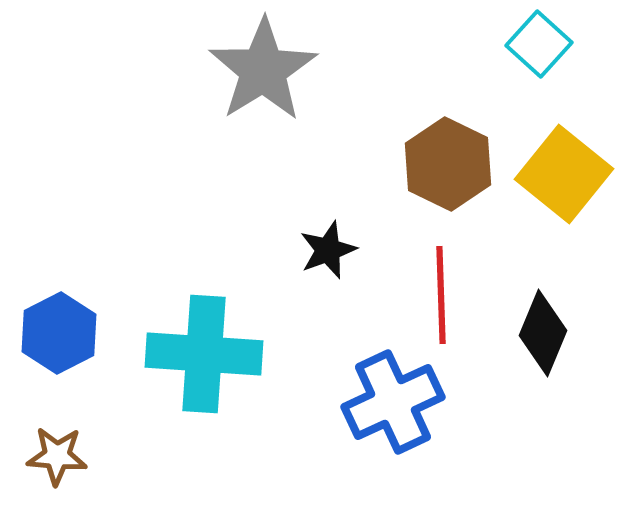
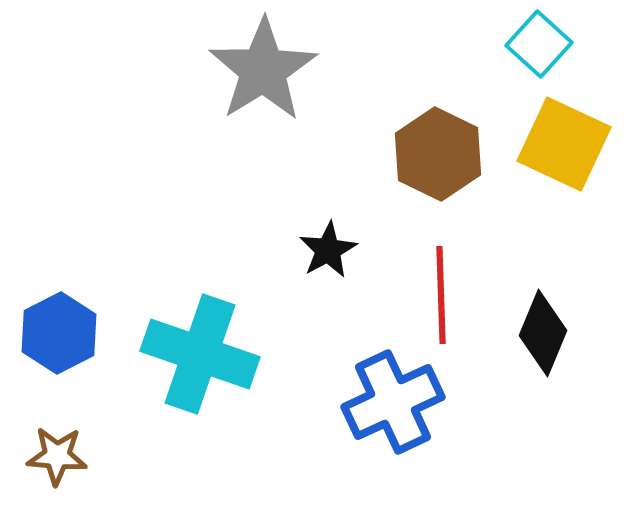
brown hexagon: moved 10 px left, 10 px up
yellow square: moved 30 px up; rotated 14 degrees counterclockwise
black star: rotated 8 degrees counterclockwise
cyan cross: moved 4 px left; rotated 15 degrees clockwise
